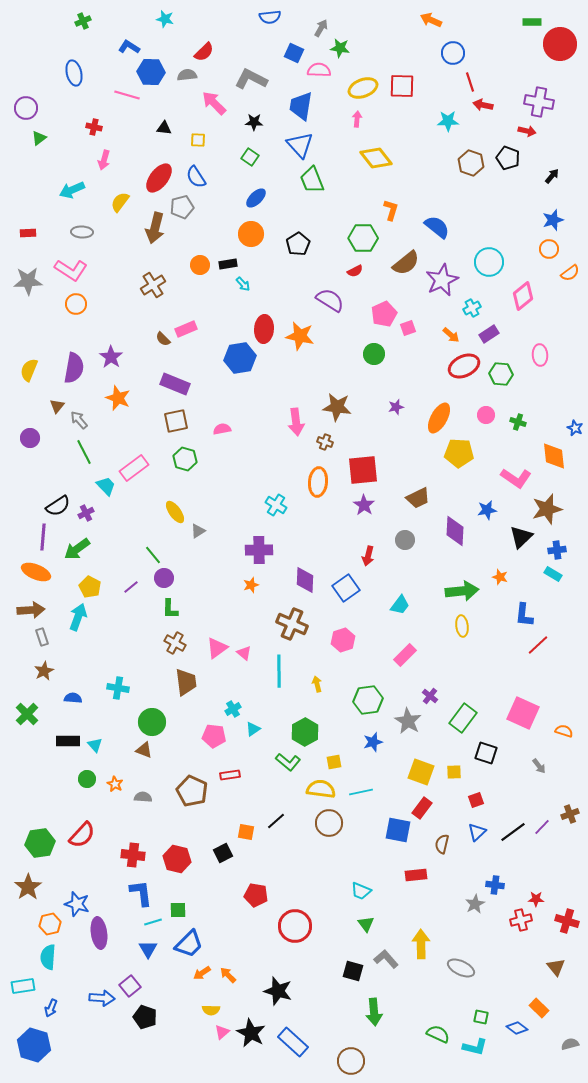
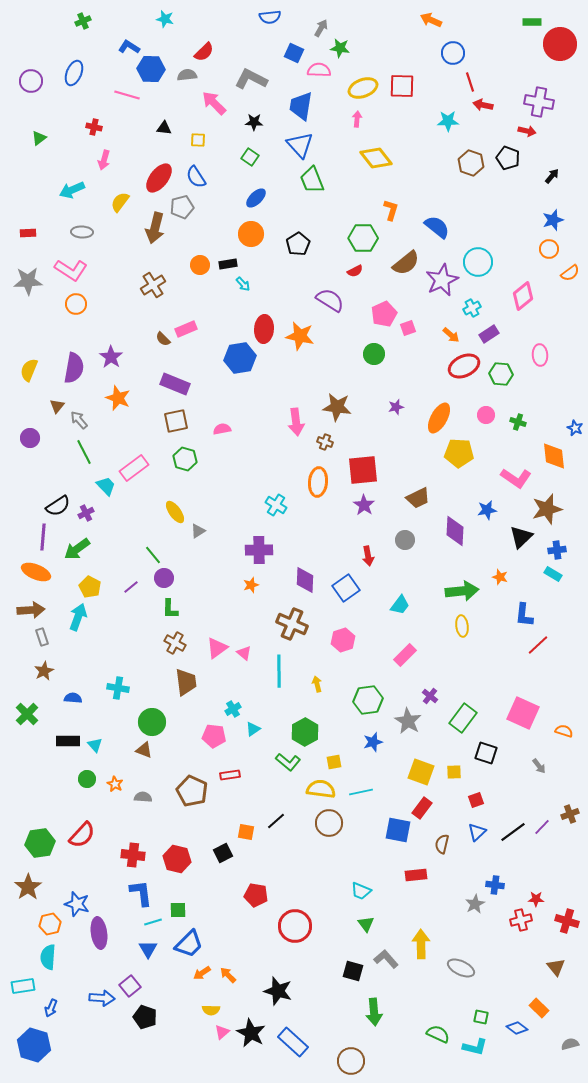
blue hexagon at (151, 72): moved 3 px up
blue ellipse at (74, 73): rotated 35 degrees clockwise
purple circle at (26, 108): moved 5 px right, 27 px up
cyan circle at (489, 262): moved 11 px left
red arrow at (368, 556): rotated 24 degrees counterclockwise
